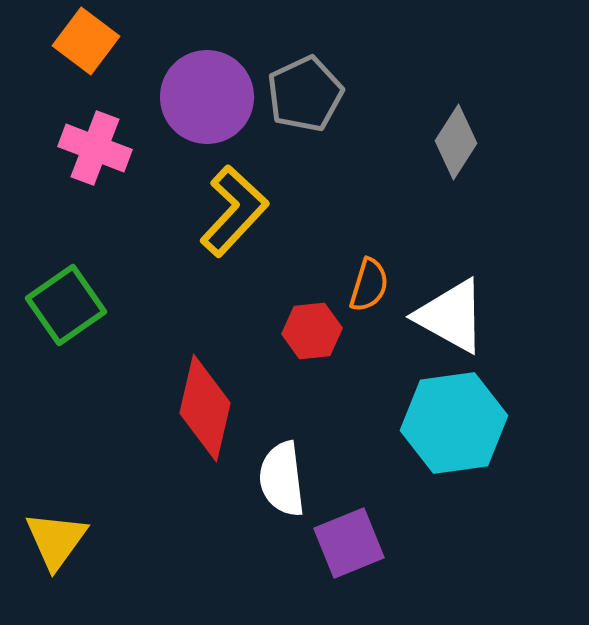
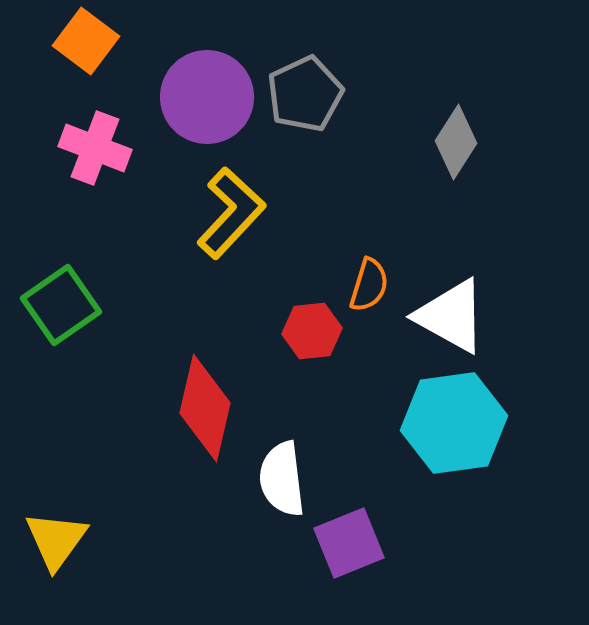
yellow L-shape: moved 3 px left, 2 px down
green square: moved 5 px left
